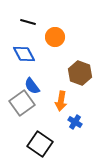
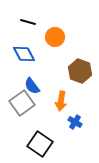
brown hexagon: moved 2 px up
